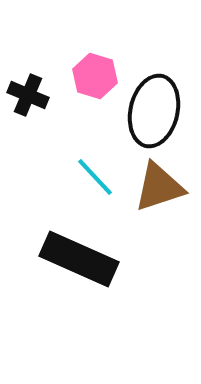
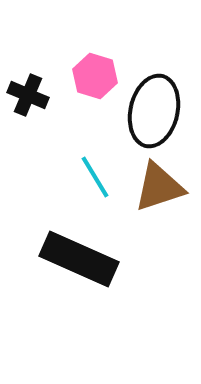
cyan line: rotated 12 degrees clockwise
